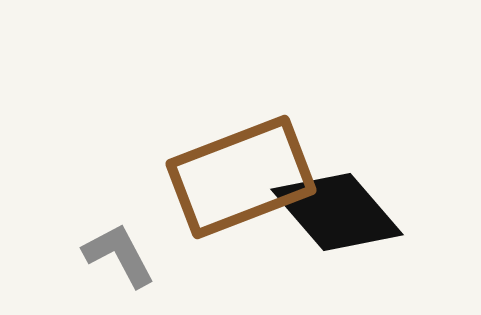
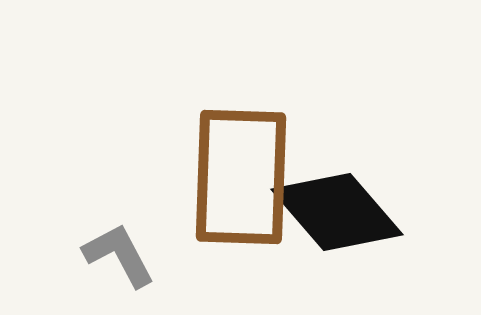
brown rectangle: rotated 67 degrees counterclockwise
